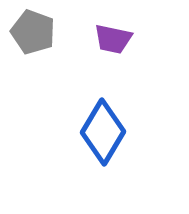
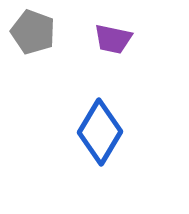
blue diamond: moved 3 px left
